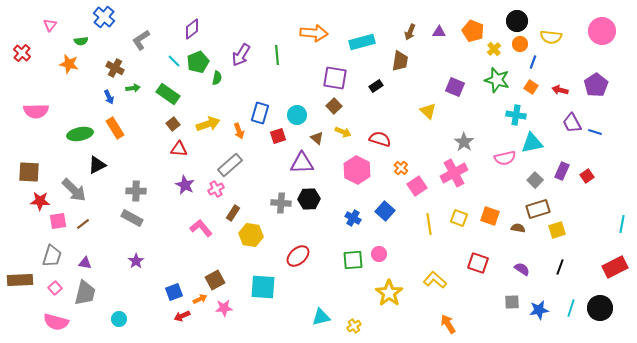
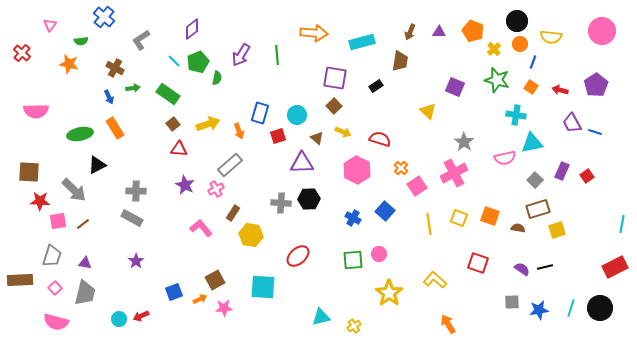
black line at (560, 267): moved 15 px left; rotated 56 degrees clockwise
red arrow at (182, 316): moved 41 px left
